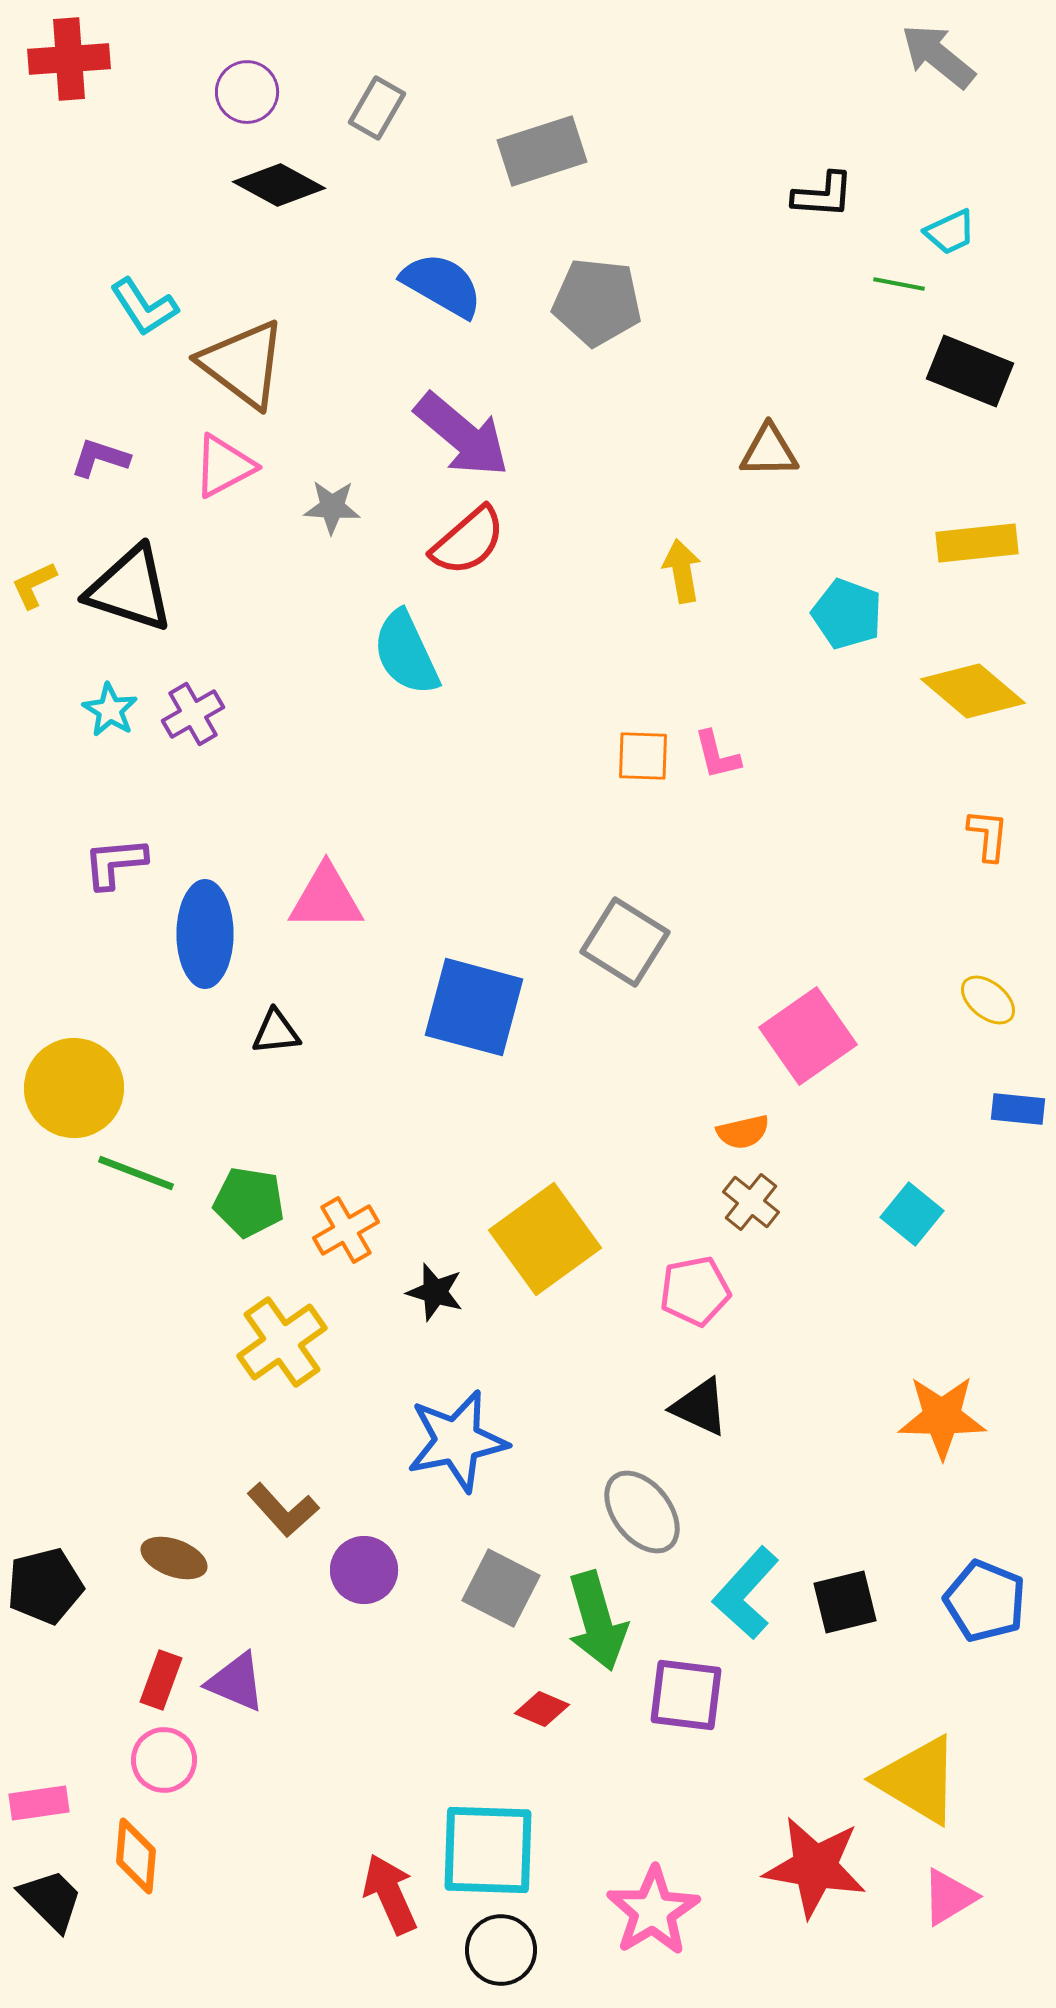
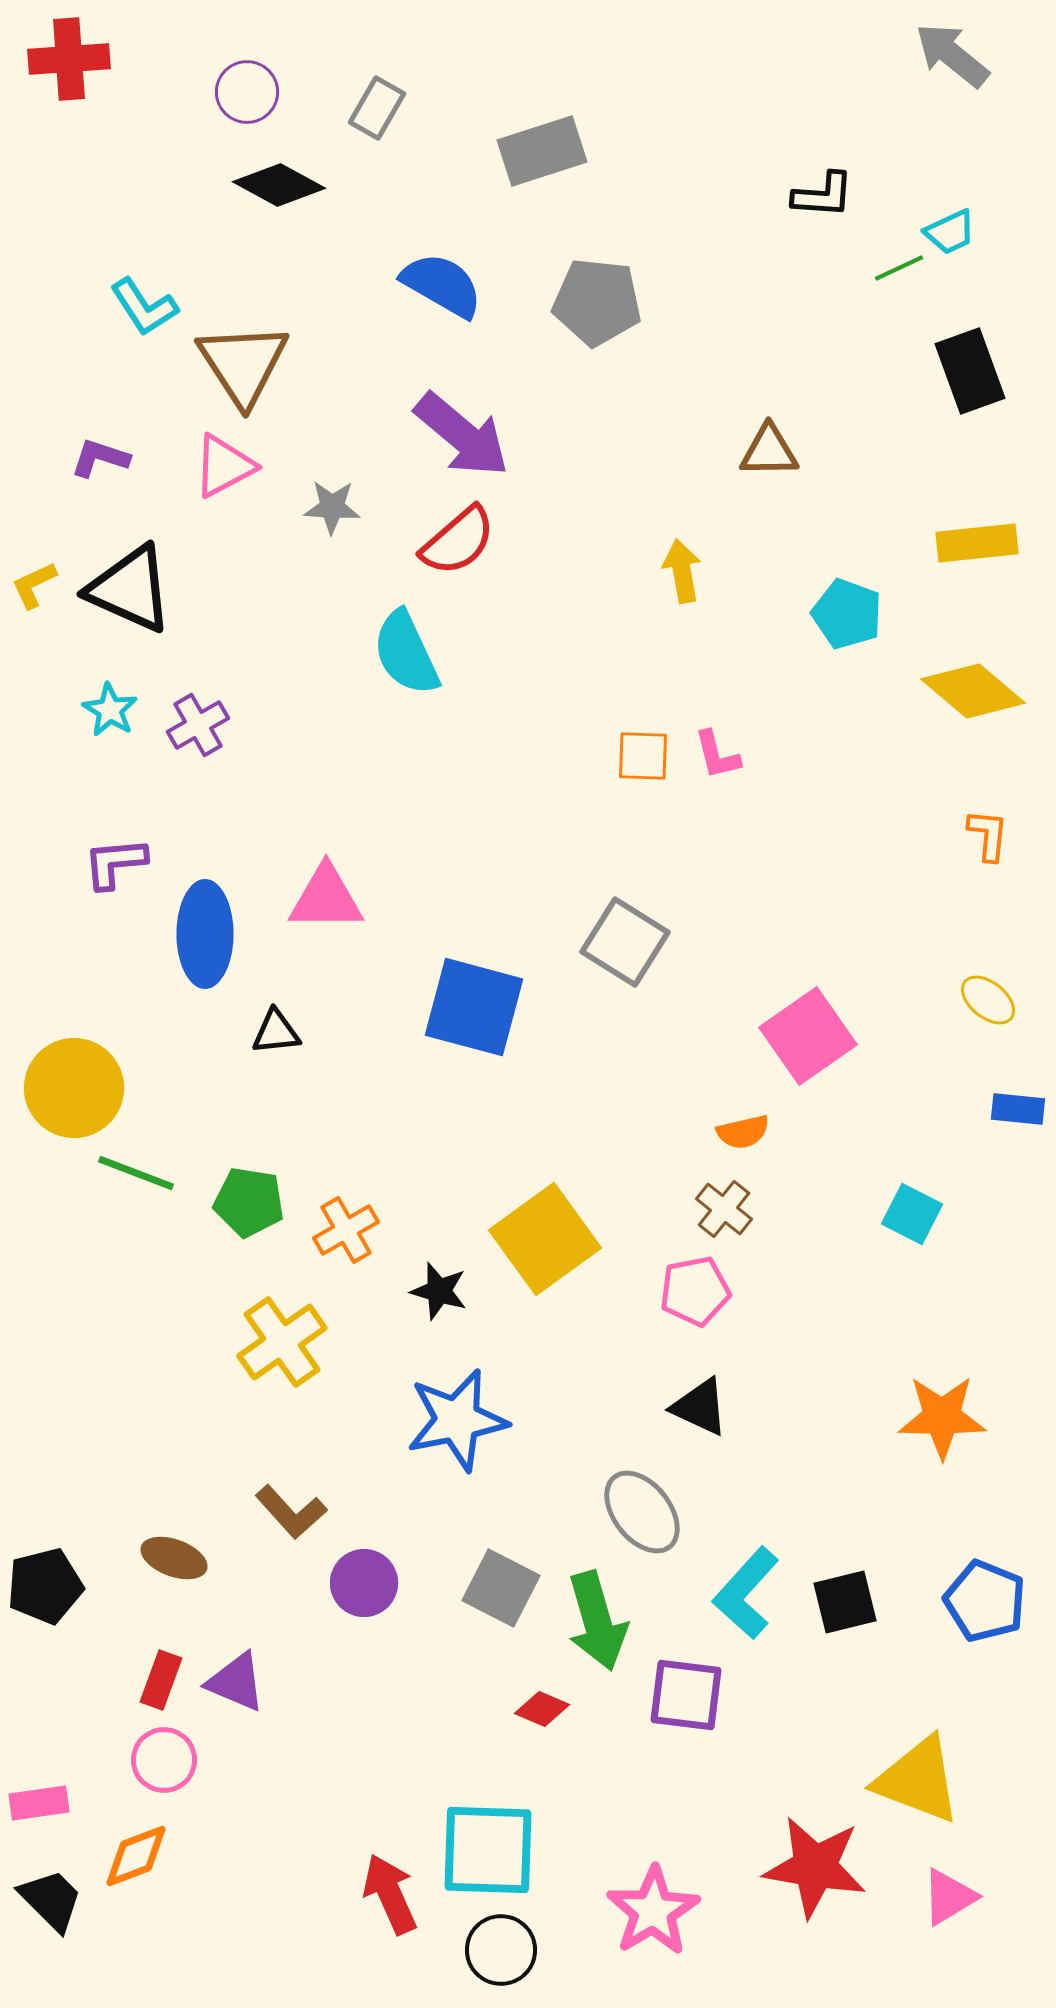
gray arrow at (938, 56): moved 14 px right, 1 px up
green line at (899, 284): moved 16 px up; rotated 36 degrees counterclockwise
brown triangle at (243, 364): rotated 20 degrees clockwise
black rectangle at (970, 371): rotated 48 degrees clockwise
red semicircle at (468, 541): moved 10 px left
black triangle at (130, 589): rotated 6 degrees clockwise
purple cross at (193, 714): moved 5 px right, 11 px down
brown cross at (751, 1202): moved 27 px left, 7 px down
cyan square at (912, 1214): rotated 12 degrees counterclockwise
black star at (435, 1292): moved 4 px right, 1 px up
blue star at (457, 1441): moved 21 px up
brown L-shape at (283, 1510): moved 8 px right, 2 px down
purple circle at (364, 1570): moved 13 px down
yellow triangle at (918, 1780): rotated 10 degrees counterclockwise
orange diamond at (136, 1856): rotated 64 degrees clockwise
